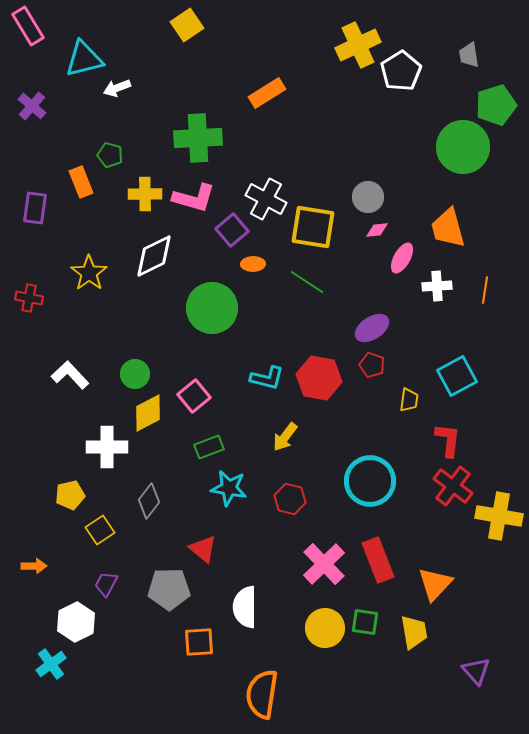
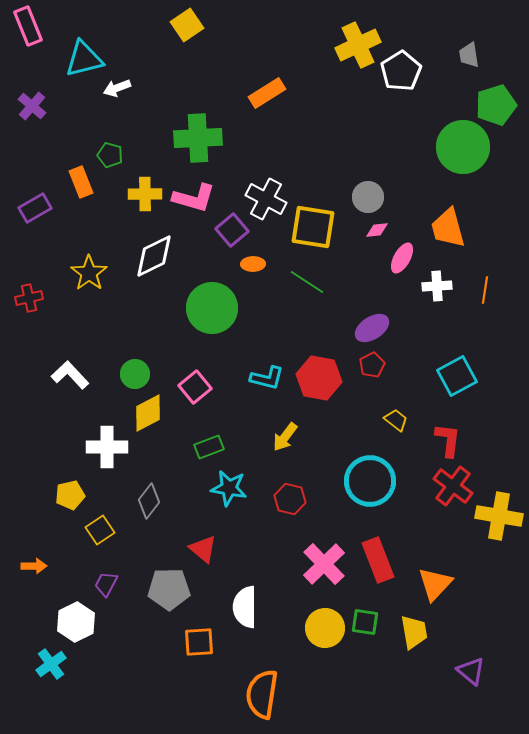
pink rectangle at (28, 26): rotated 9 degrees clockwise
purple rectangle at (35, 208): rotated 52 degrees clockwise
red cross at (29, 298): rotated 24 degrees counterclockwise
red pentagon at (372, 365): rotated 25 degrees clockwise
pink square at (194, 396): moved 1 px right, 9 px up
yellow trapezoid at (409, 400): moved 13 px left, 20 px down; rotated 60 degrees counterclockwise
purple triangle at (476, 671): moved 5 px left; rotated 8 degrees counterclockwise
